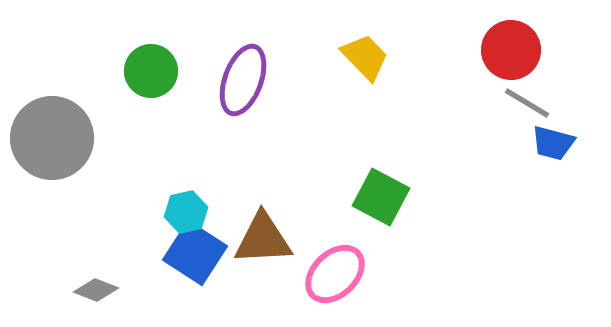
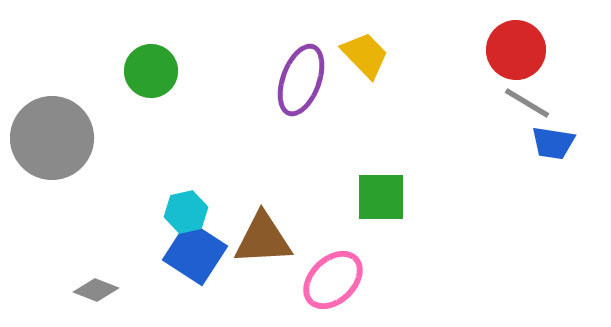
red circle: moved 5 px right
yellow trapezoid: moved 2 px up
purple ellipse: moved 58 px right
blue trapezoid: rotated 6 degrees counterclockwise
green square: rotated 28 degrees counterclockwise
pink ellipse: moved 2 px left, 6 px down
